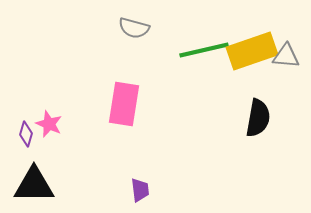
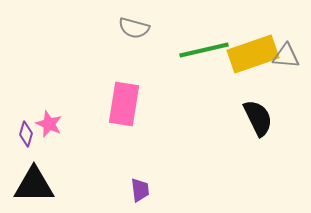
yellow rectangle: moved 1 px right, 3 px down
black semicircle: rotated 36 degrees counterclockwise
